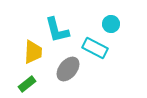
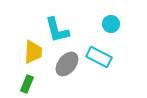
cyan rectangle: moved 4 px right, 9 px down
gray ellipse: moved 1 px left, 5 px up
green rectangle: rotated 30 degrees counterclockwise
